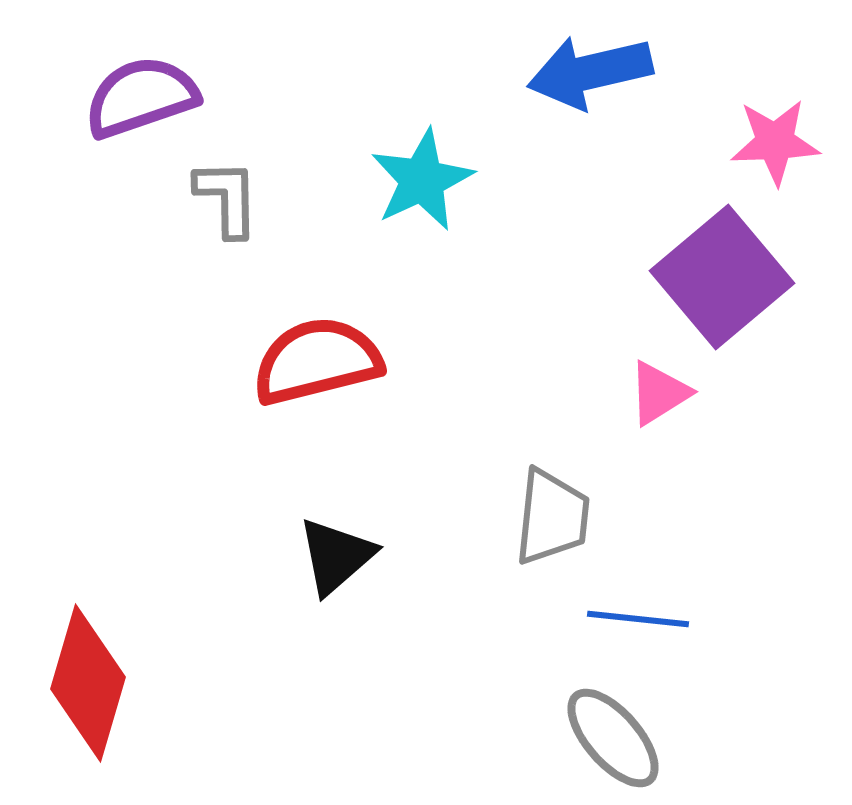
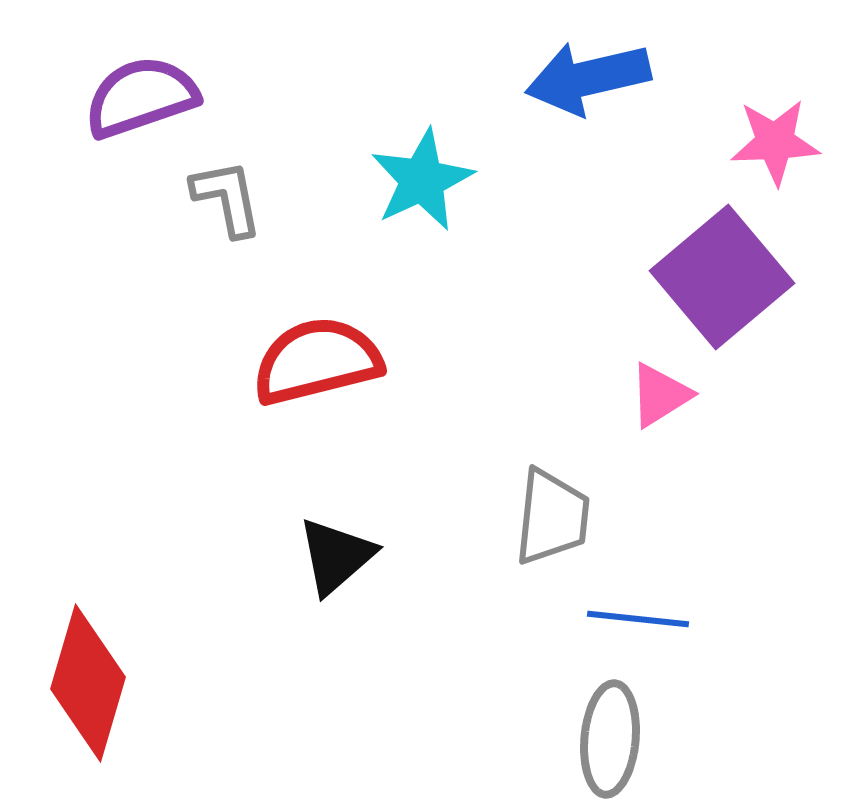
blue arrow: moved 2 px left, 6 px down
gray L-shape: rotated 10 degrees counterclockwise
pink triangle: moved 1 px right, 2 px down
gray ellipse: moved 3 px left, 1 px down; rotated 46 degrees clockwise
